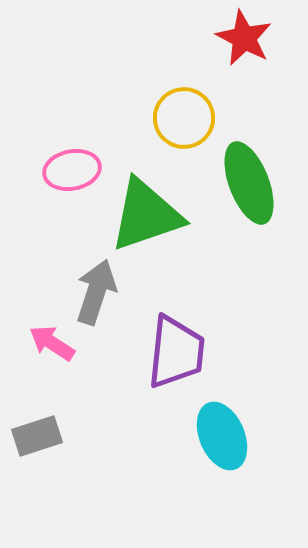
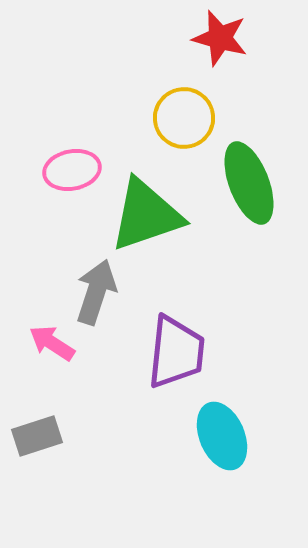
red star: moved 24 px left; rotated 12 degrees counterclockwise
